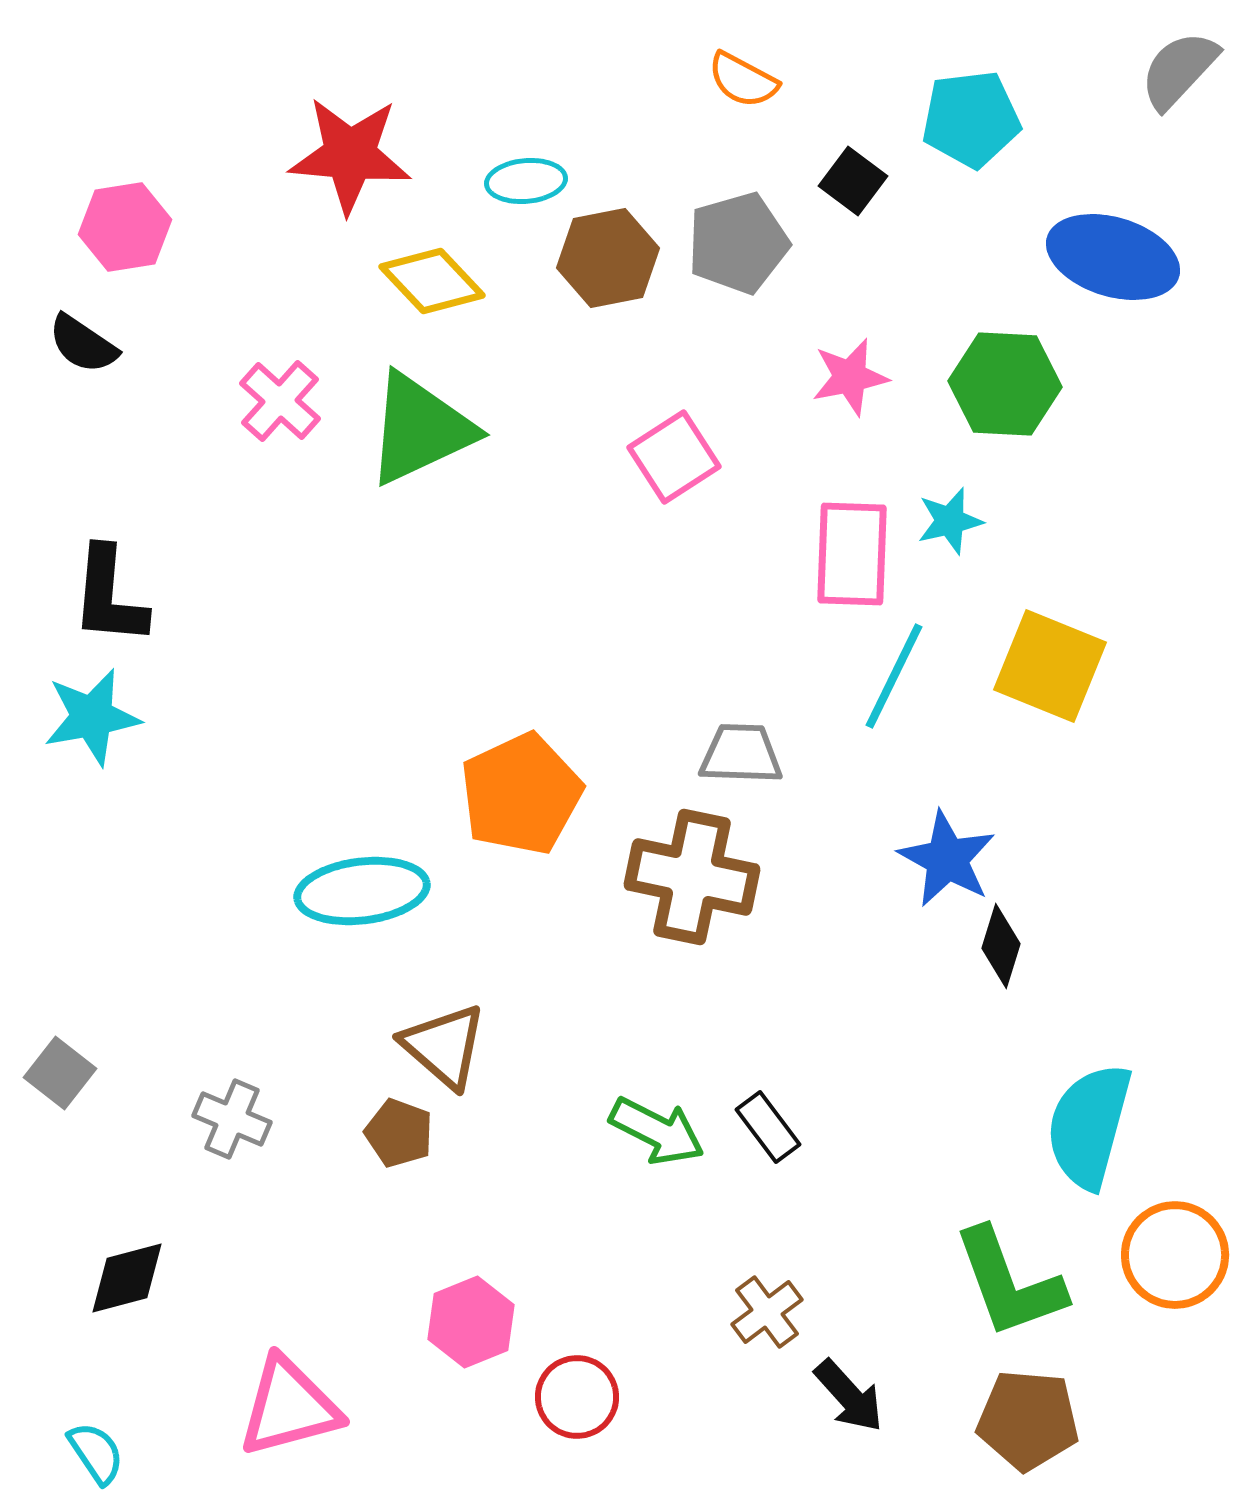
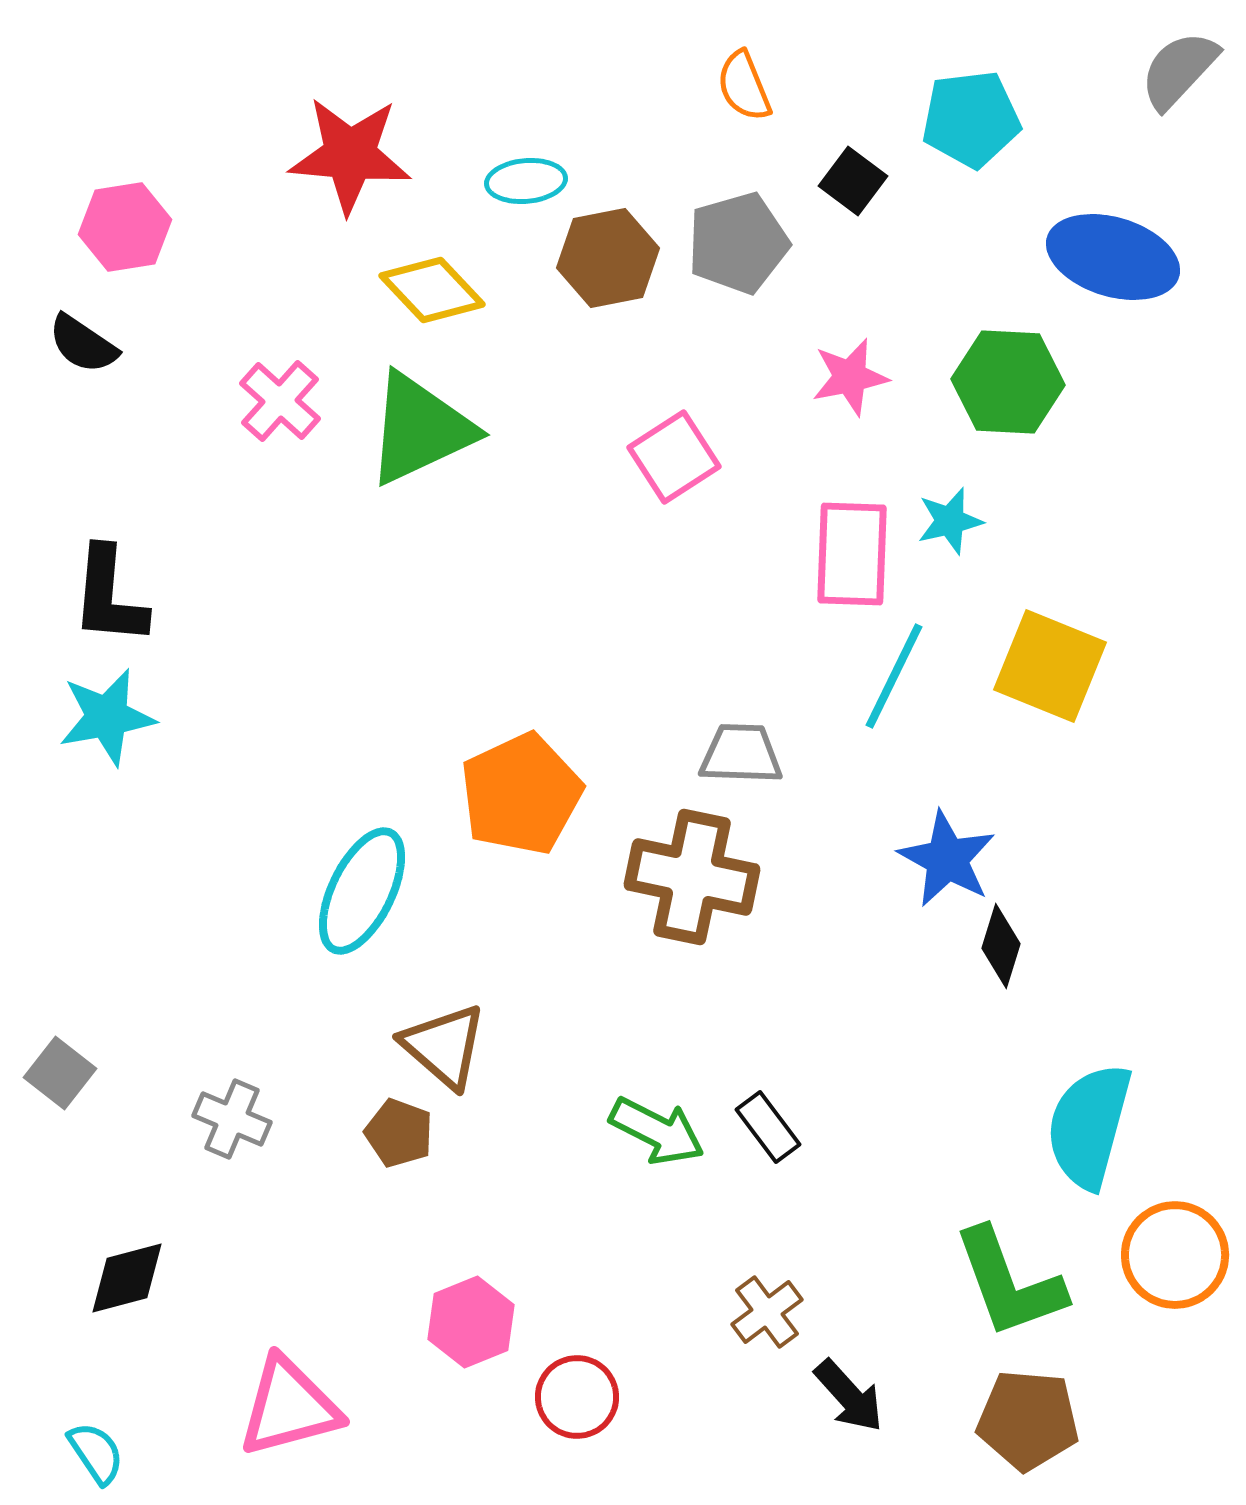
orange semicircle at (743, 80): moved 1 px right, 6 px down; rotated 40 degrees clockwise
yellow diamond at (432, 281): moved 9 px down
green hexagon at (1005, 384): moved 3 px right, 2 px up
cyan star at (92, 717): moved 15 px right
cyan ellipse at (362, 891): rotated 57 degrees counterclockwise
